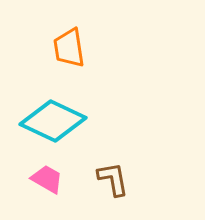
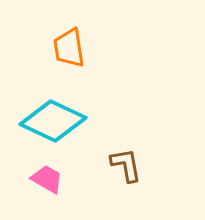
brown L-shape: moved 13 px right, 14 px up
